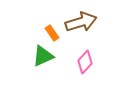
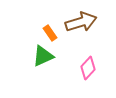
orange rectangle: moved 2 px left
pink diamond: moved 3 px right, 6 px down
